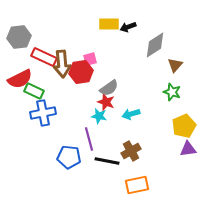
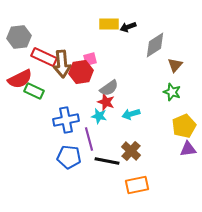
blue cross: moved 23 px right, 7 px down
brown cross: rotated 18 degrees counterclockwise
